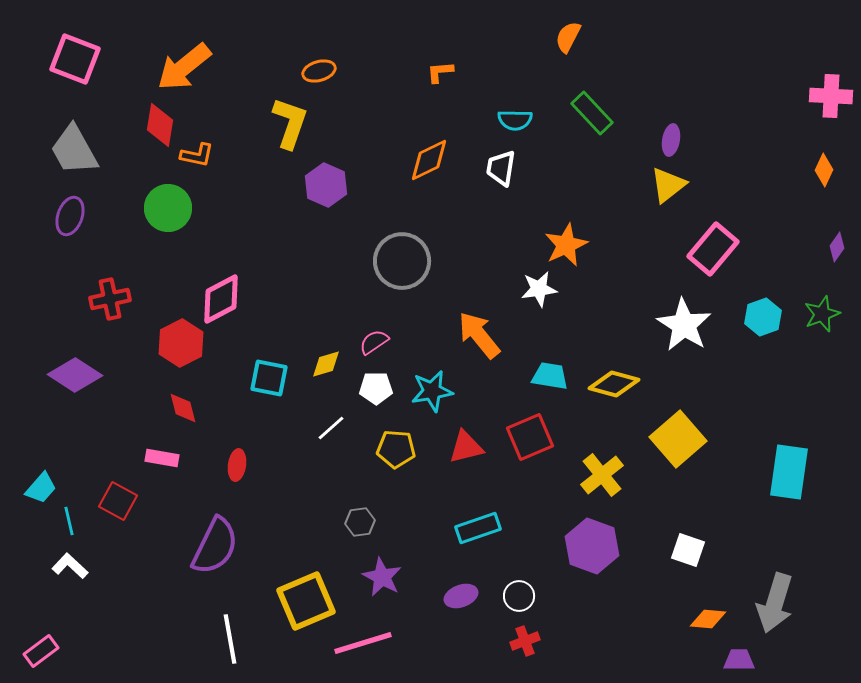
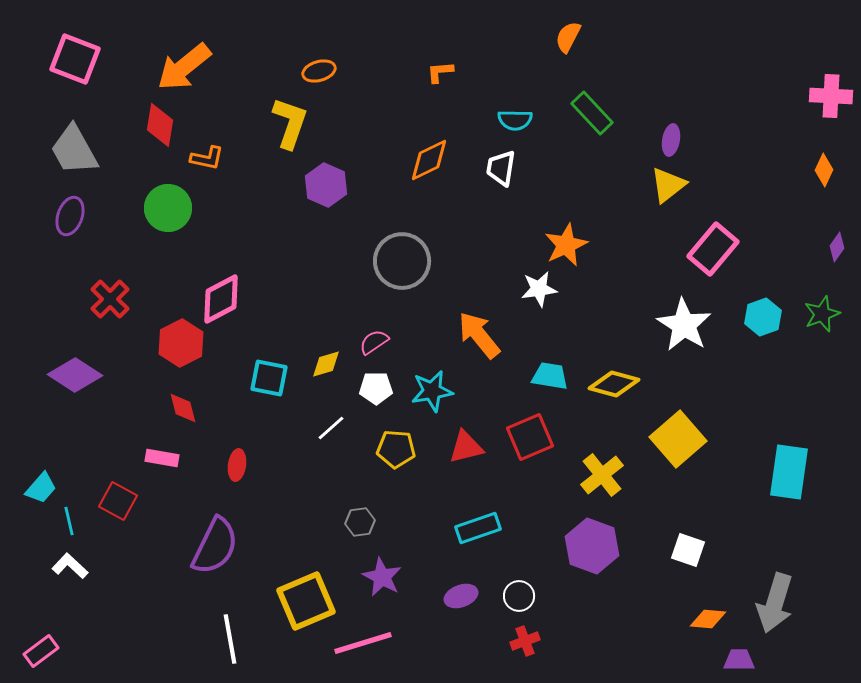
orange L-shape at (197, 155): moved 10 px right, 3 px down
red cross at (110, 299): rotated 33 degrees counterclockwise
